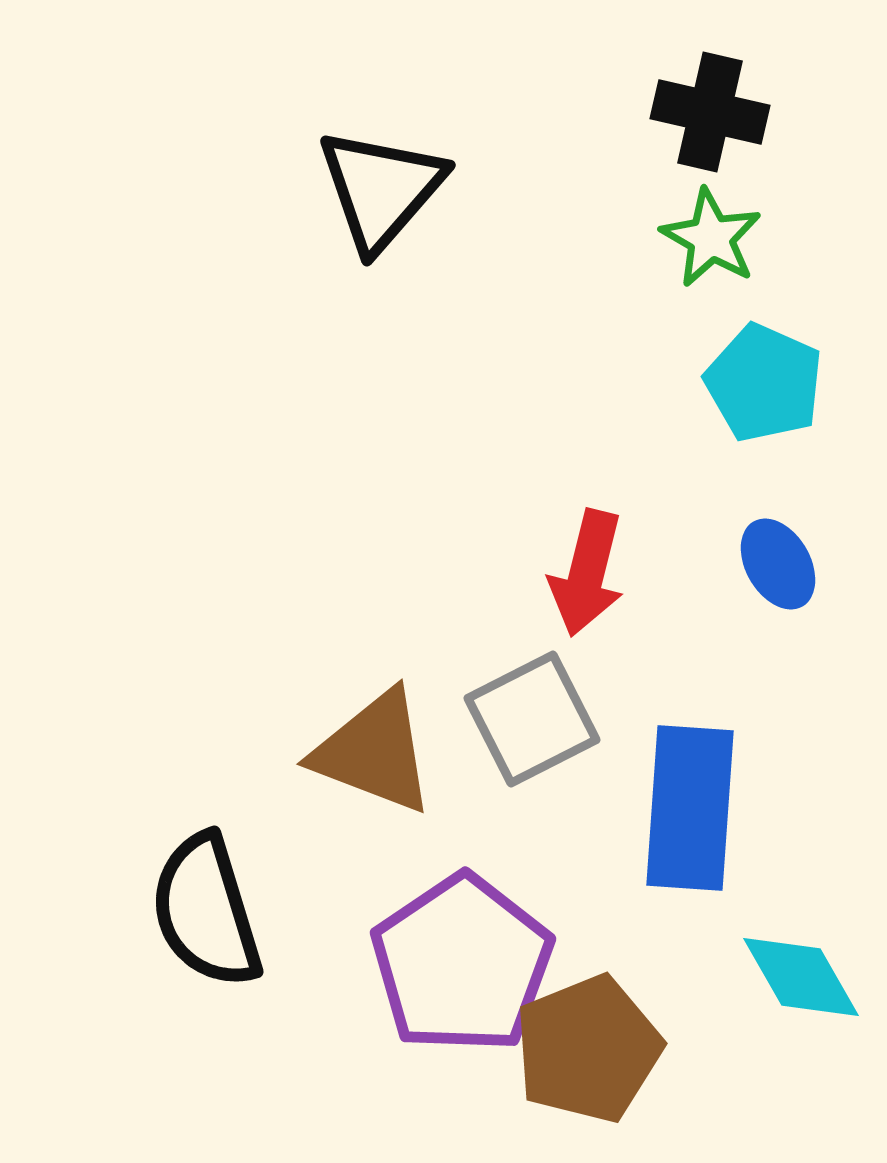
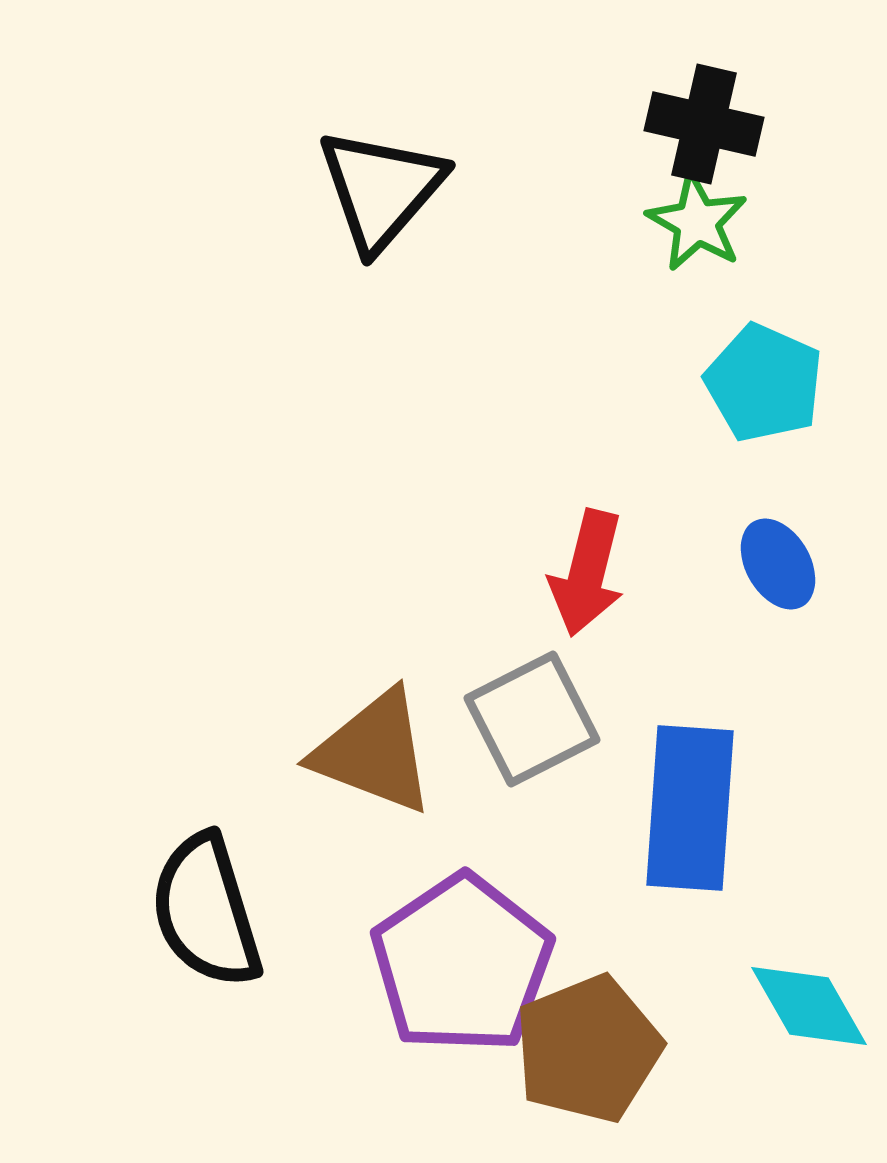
black cross: moved 6 px left, 12 px down
green star: moved 14 px left, 16 px up
cyan diamond: moved 8 px right, 29 px down
